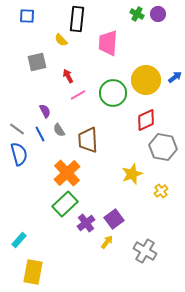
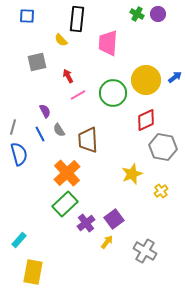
gray line: moved 4 px left, 2 px up; rotated 70 degrees clockwise
